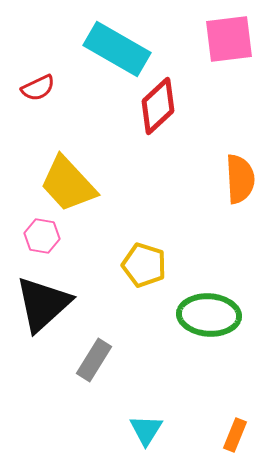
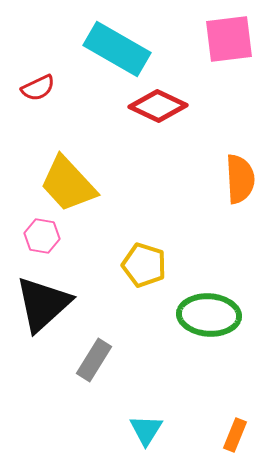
red diamond: rotated 68 degrees clockwise
